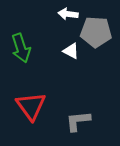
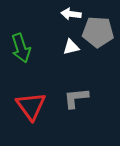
white arrow: moved 3 px right
gray pentagon: moved 2 px right
white triangle: moved 4 px up; rotated 42 degrees counterclockwise
gray L-shape: moved 2 px left, 23 px up
